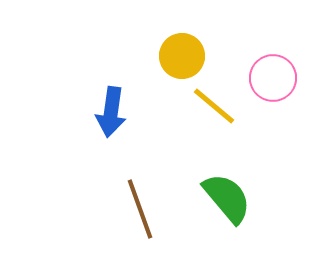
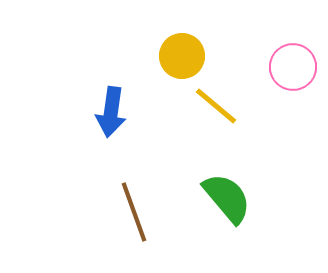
pink circle: moved 20 px right, 11 px up
yellow line: moved 2 px right
brown line: moved 6 px left, 3 px down
